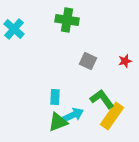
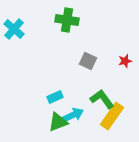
cyan rectangle: rotated 63 degrees clockwise
